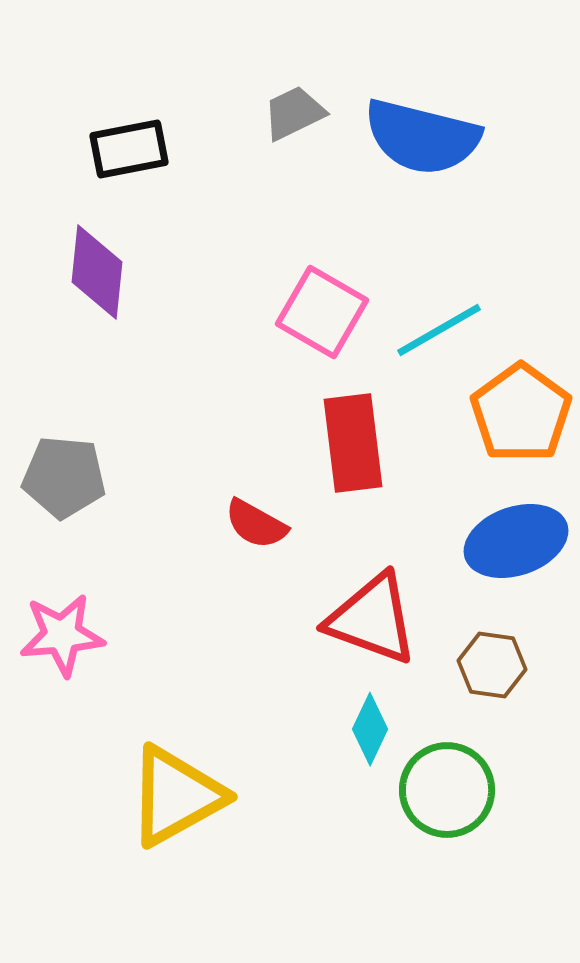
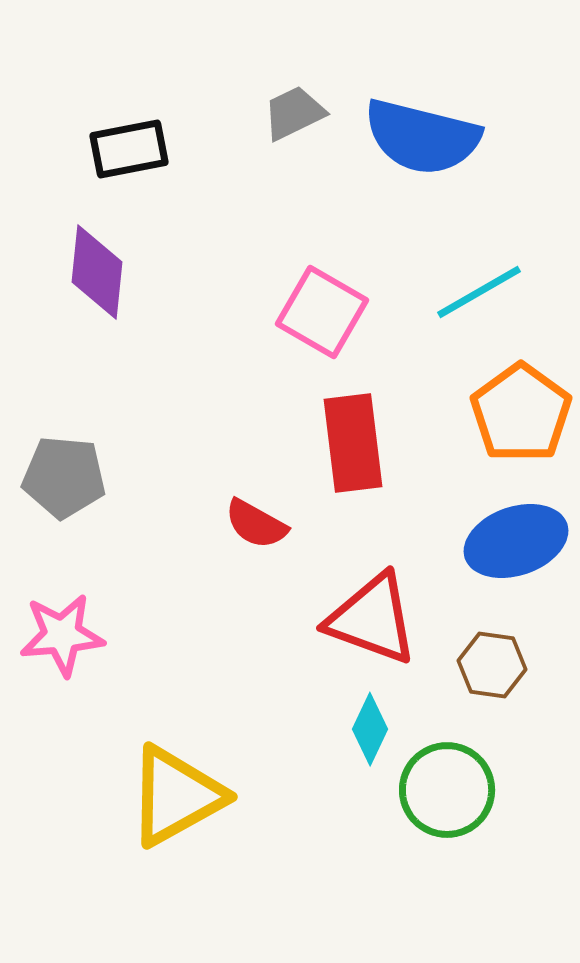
cyan line: moved 40 px right, 38 px up
